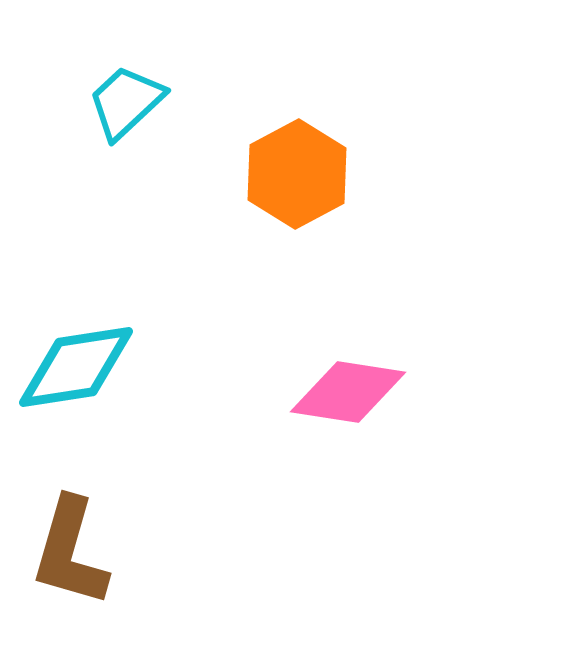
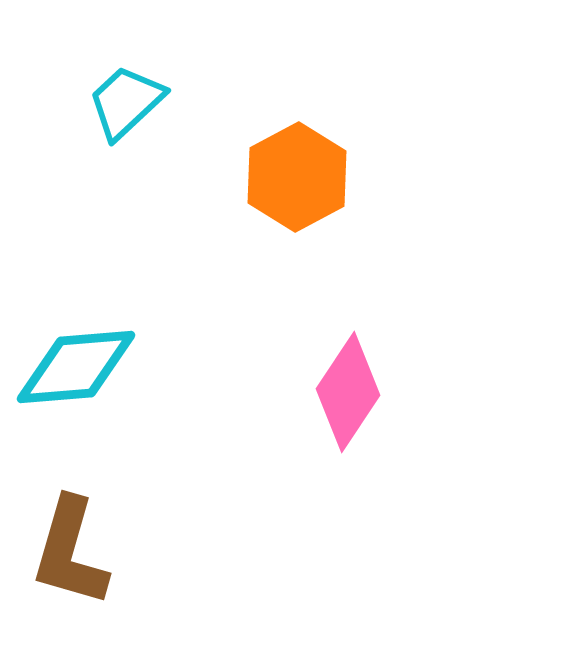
orange hexagon: moved 3 px down
cyan diamond: rotated 4 degrees clockwise
pink diamond: rotated 65 degrees counterclockwise
